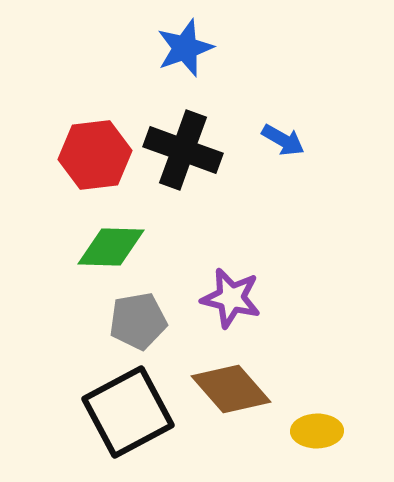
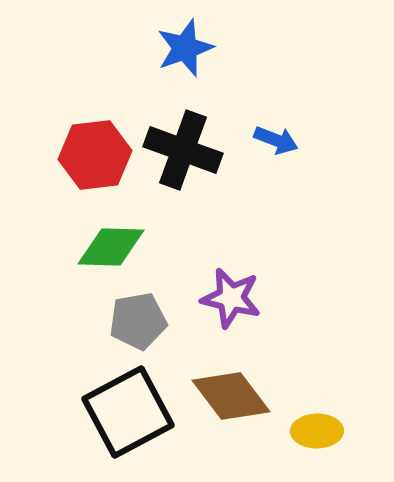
blue arrow: moved 7 px left; rotated 9 degrees counterclockwise
brown diamond: moved 7 px down; rotated 4 degrees clockwise
